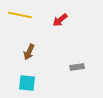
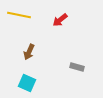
yellow line: moved 1 px left
gray rectangle: rotated 24 degrees clockwise
cyan square: rotated 18 degrees clockwise
